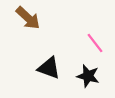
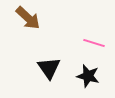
pink line: moved 1 px left; rotated 35 degrees counterclockwise
black triangle: rotated 35 degrees clockwise
